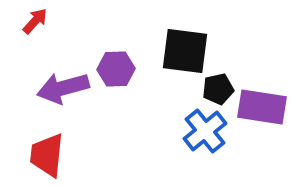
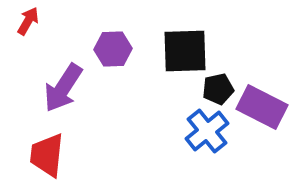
red arrow: moved 7 px left; rotated 12 degrees counterclockwise
black square: rotated 9 degrees counterclockwise
purple hexagon: moved 3 px left, 20 px up
purple arrow: rotated 42 degrees counterclockwise
purple rectangle: rotated 18 degrees clockwise
blue cross: moved 2 px right
